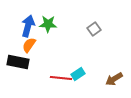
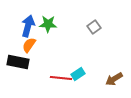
gray square: moved 2 px up
